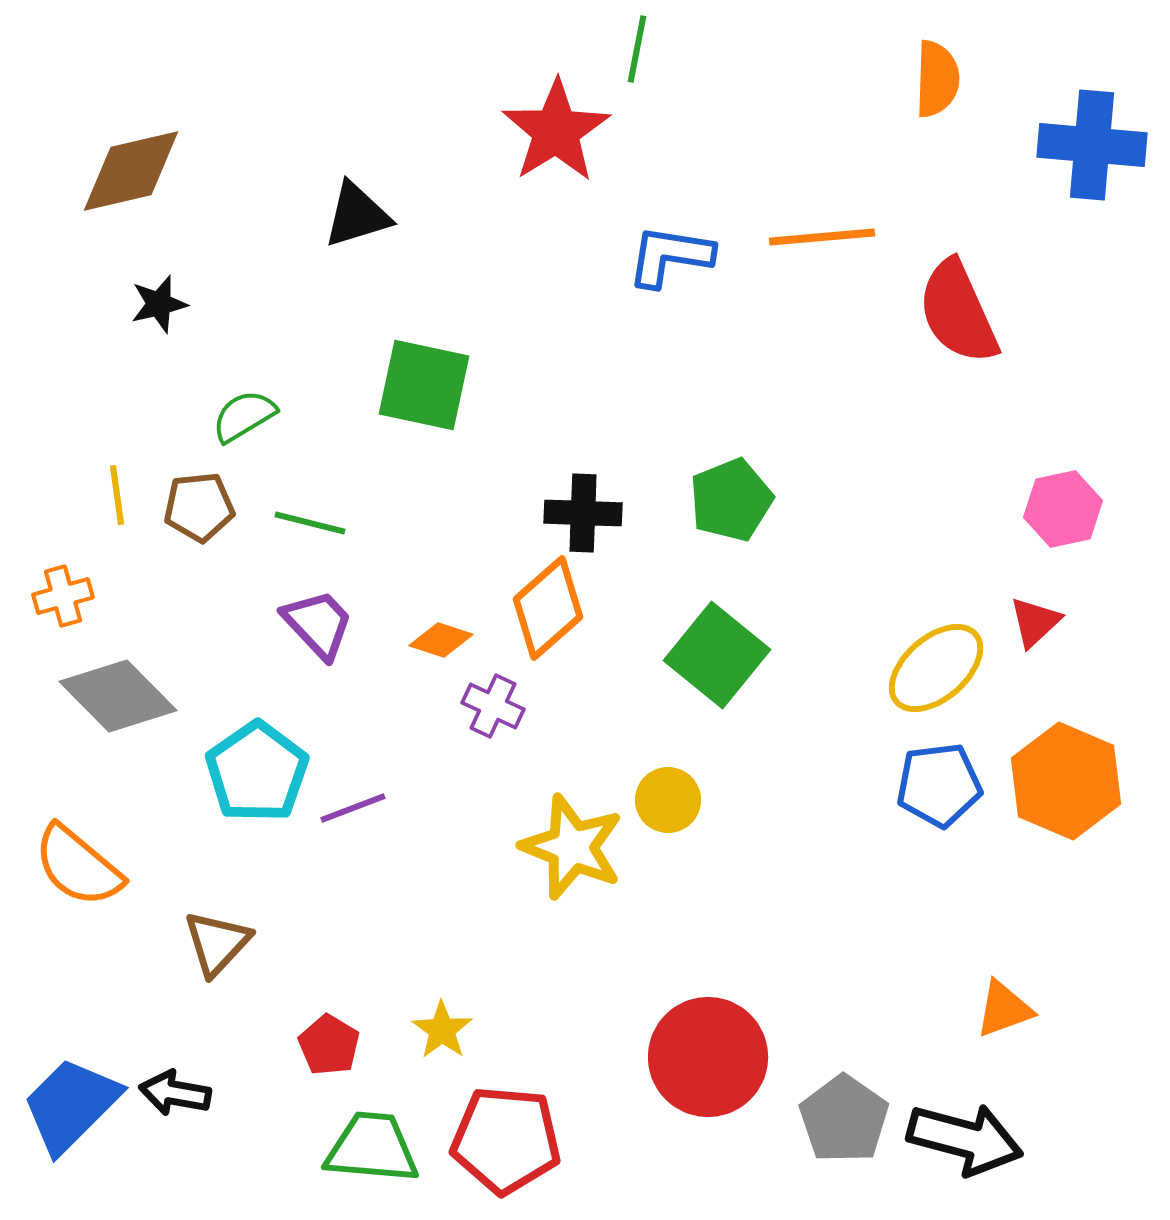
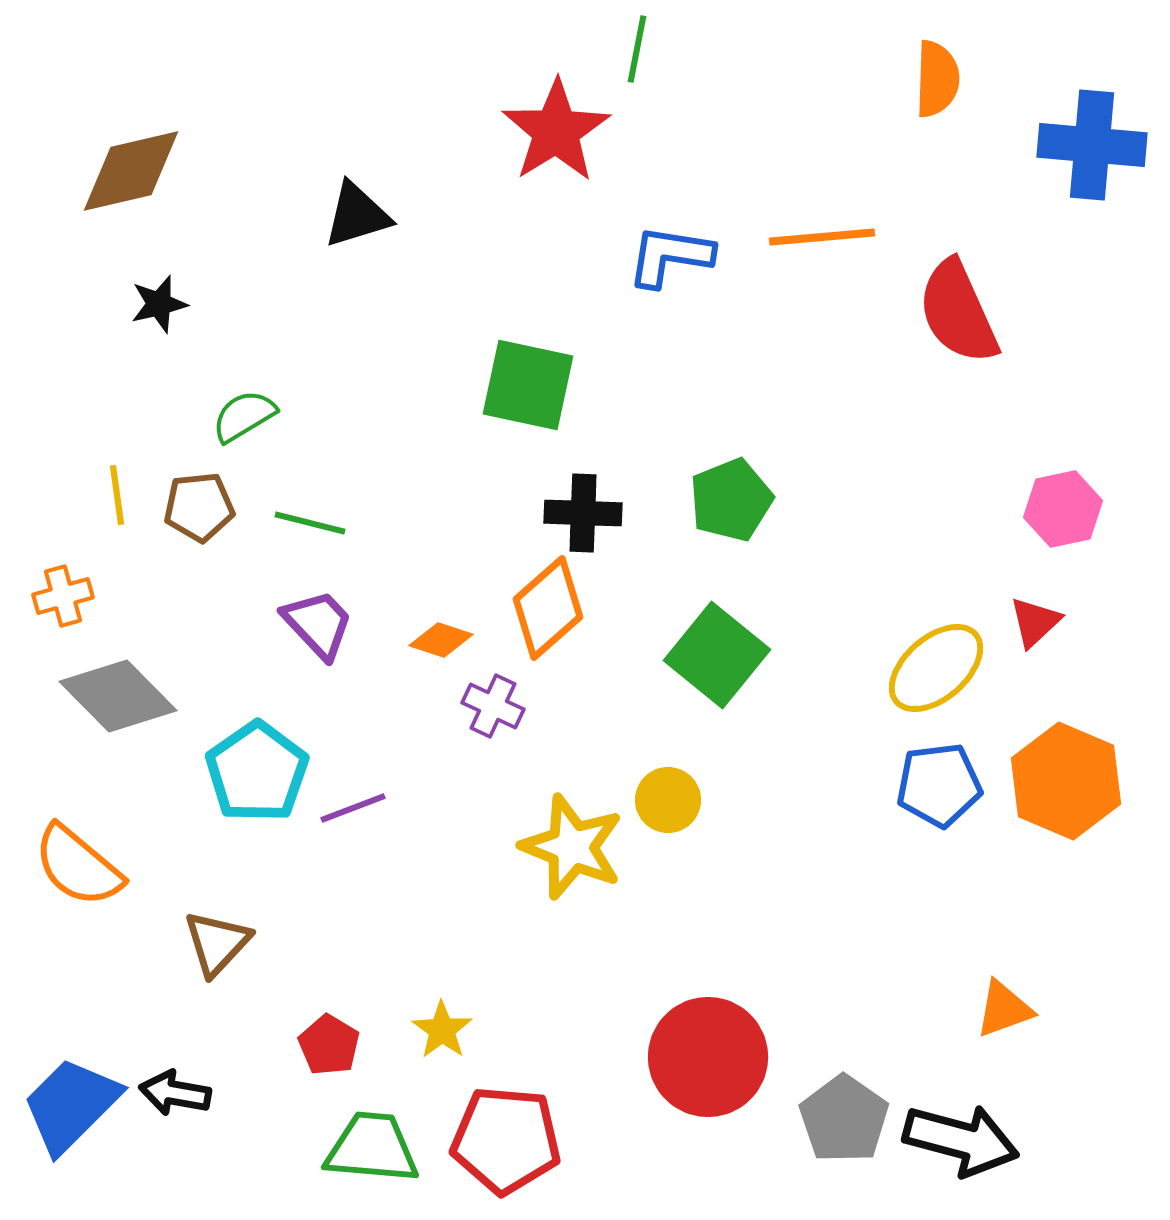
green square at (424, 385): moved 104 px right
black arrow at (965, 1139): moved 4 px left, 1 px down
